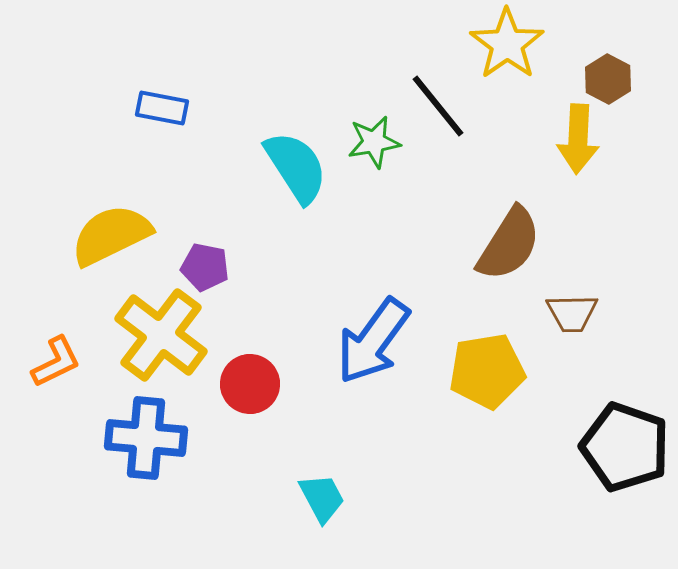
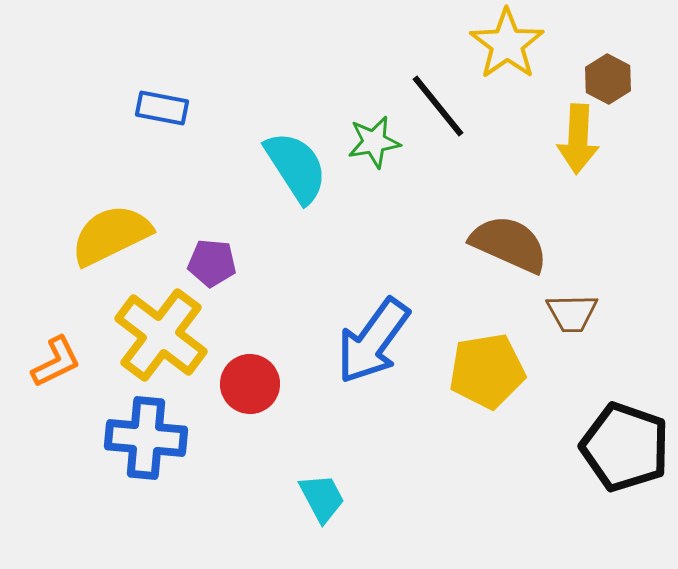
brown semicircle: rotated 98 degrees counterclockwise
purple pentagon: moved 7 px right, 4 px up; rotated 6 degrees counterclockwise
